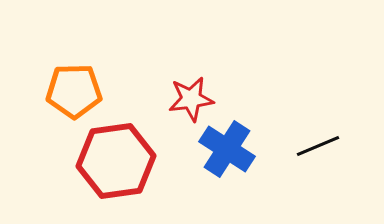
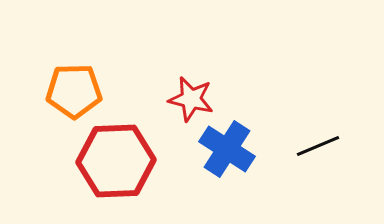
red star: rotated 21 degrees clockwise
red hexagon: rotated 6 degrees clockwise
